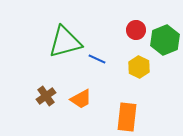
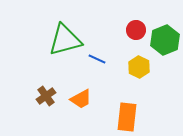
green triangle: moved 2 px up
